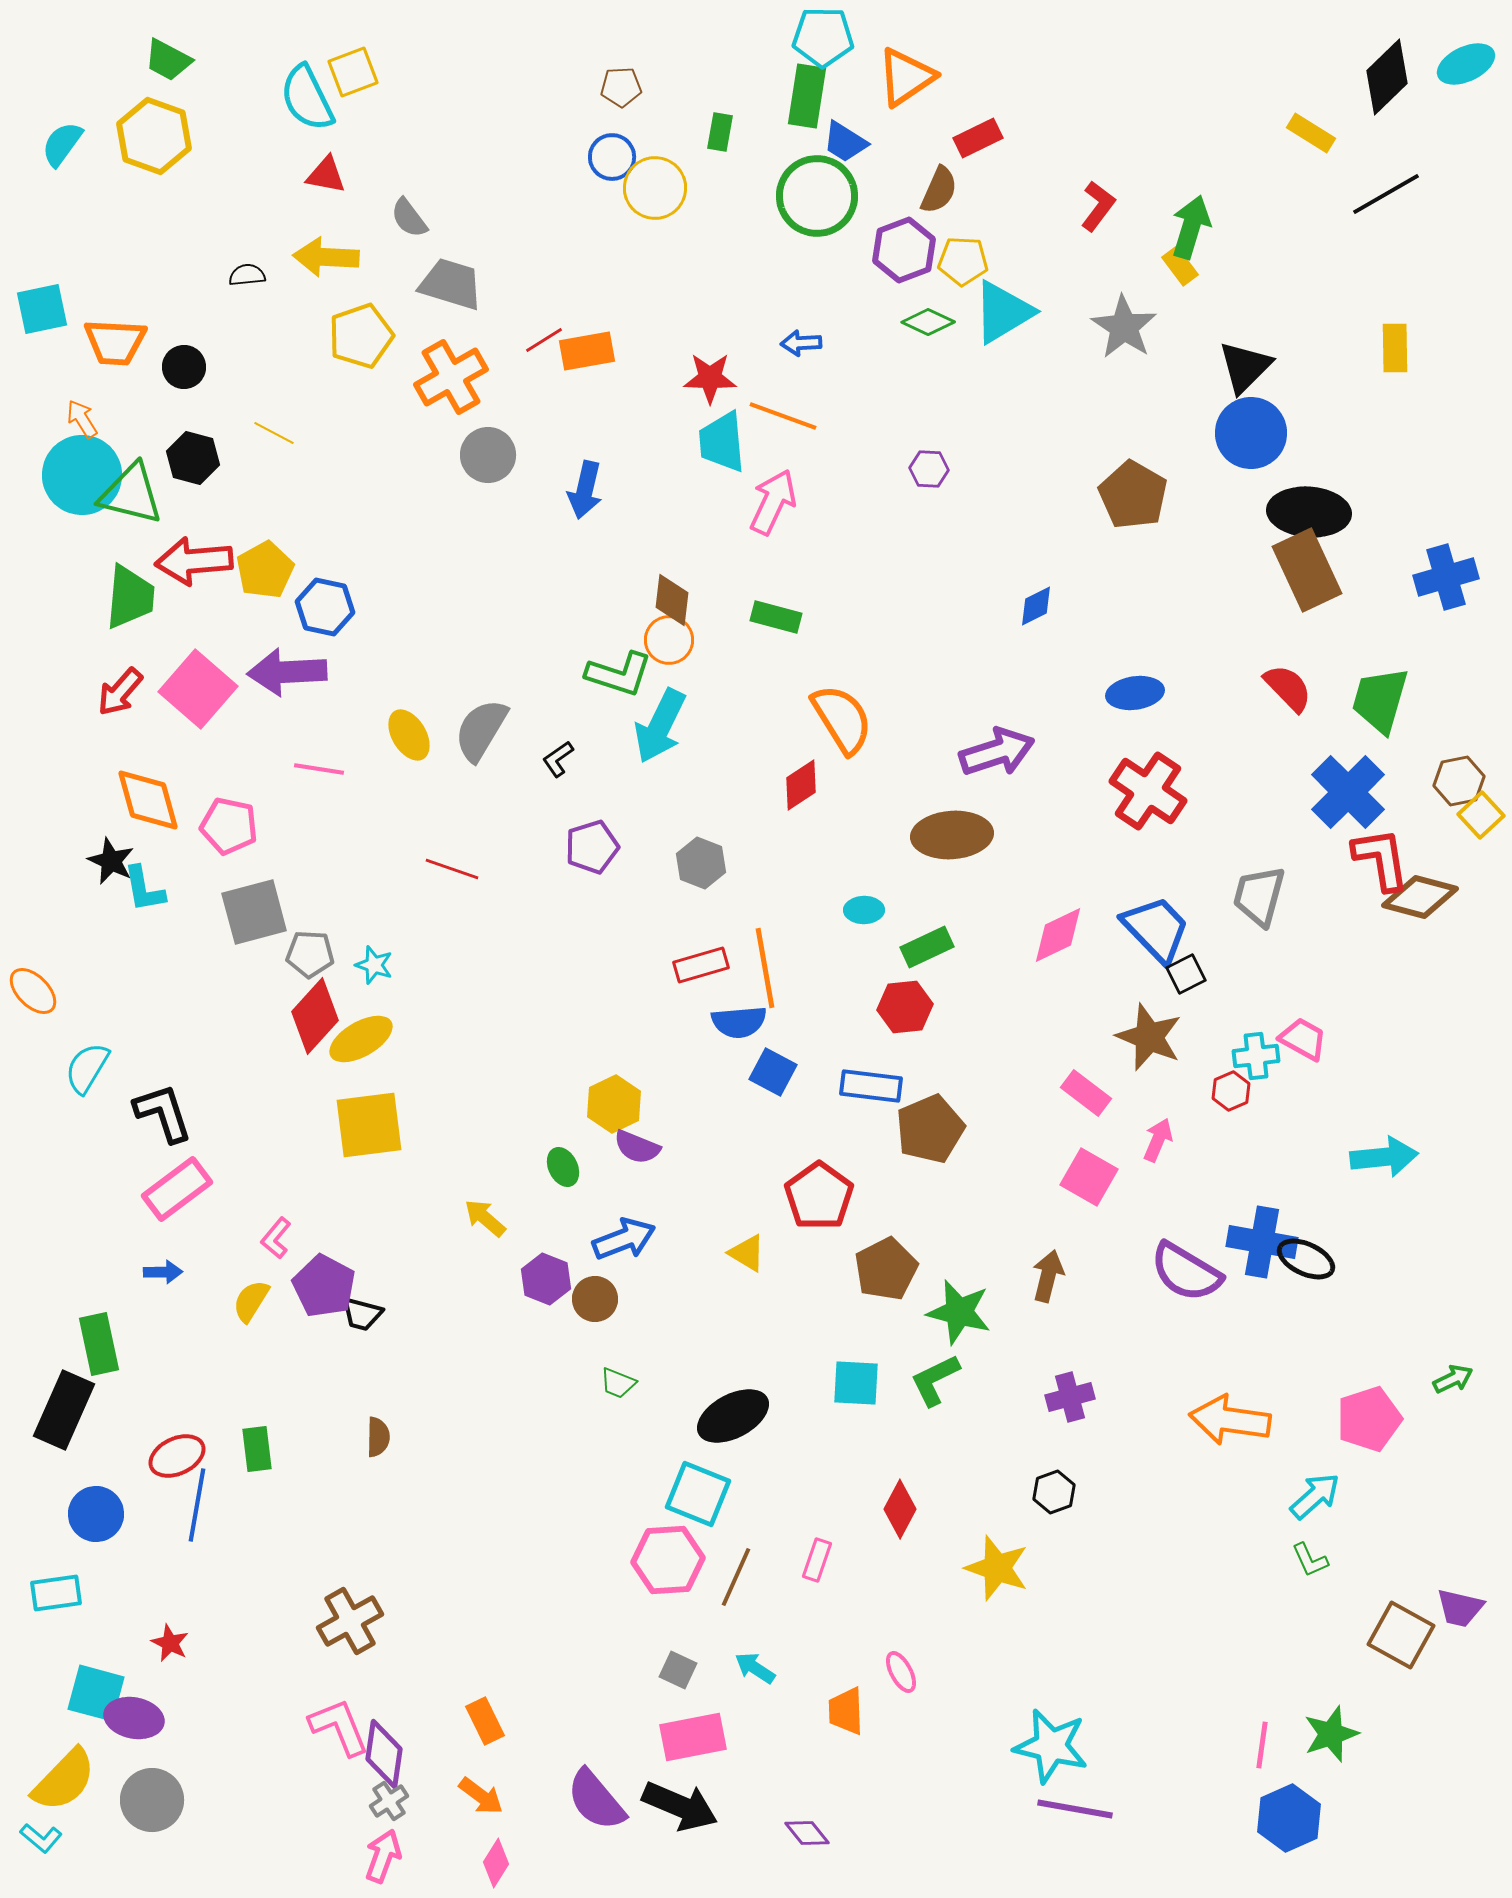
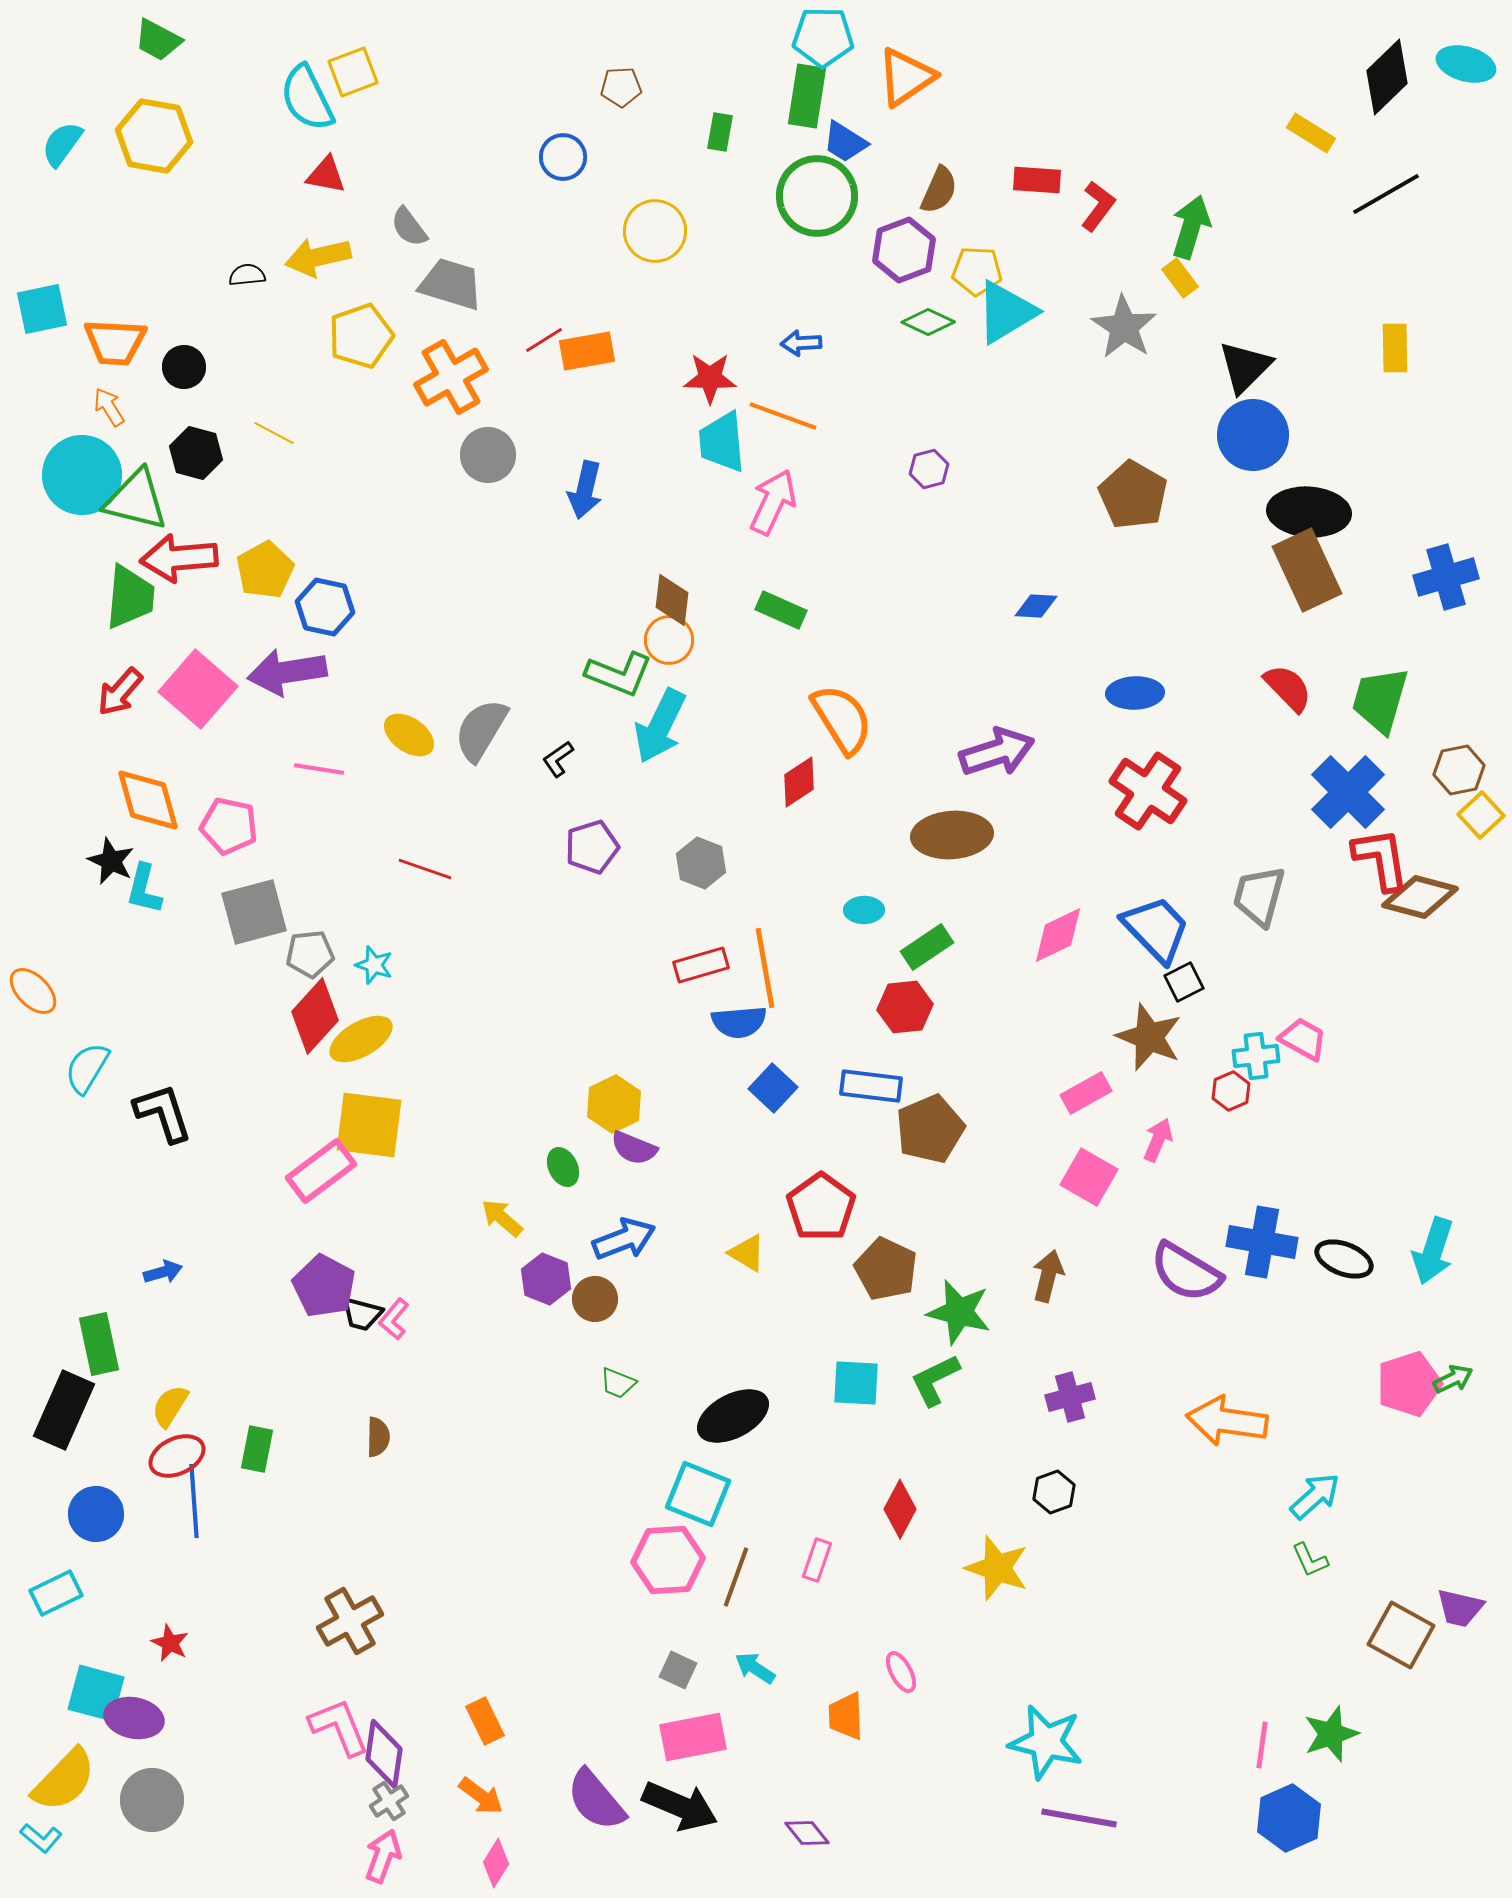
green trapezoid at (168, 60): moved 10 px left, 20 px up
cyan ellipse at (1466, 64): rotated 40 degrees clockwise
yellow hexagon at (154, 136): rotated 10 degrees counterclockwise
red rectangle at (978, 138): moved 59 px right, 42 px down; rotated 30 degrees clockwise
blue circle at (612, 157): moved 49 px left
yellow circle at (655, 188): moved 43 px down
gray semicircle at (409, 218): moved 9 px down
yellow arrow at (326, 257): moved 8 px left; rotated 16 degrees counterclockwise
yellow pentagon at (963, 261): moved 14 px right, 10 px down
yellow rectangle at (1180, 266): moved 12 px down
cyan triangle at (1003, 312): moved 3 px right
orange arrow at (82, 419): moved 27 px right, 12 px up
blue circle at (1251, 433): moved 2 px right, 2 px down
black hexagon at (193, 458): moved 3 px right, 5 px up
purple hexagon at (929, 469): rotated 18 degrees counterclockwise
green triangle at (131, 494): moved 5 px right, 6 px down
red arrow at (194, 561): moved 15 px left, 3 px up
blue diamond at (1036, 606): rotated 30 degrees clockwise
green rectangle at (776, 617): moved 5 px right, 7 px up; rotated 9 degrees clockwise
purple arrow at (287, 672): rotated 6 degrees counterclockwise
green L-shape at (619, 674): rotated 4 degrees clockwise
blue ellipse at (1135, 693): rotated 6 degrees clockwise
yellow ellipse at (409, 735): rotated 24 degrees counterclockwise
brown hexagon at (1459, 781): moved 11 px up
red diamond at (801, 785): moved 2 px left, 3 px up
red line at (452, 869): moved 27 px left
cyan L-shape at (144, 889): rotated 24 degrees clockwise
green rectangle at (927, 947): rotated 9 degrees counterclockwise
gray pentagon at (310, 954): rotated 9 degrees counterclockwise
black square at (1186, 974): moved 2 px left, 8 px down
blue square at (773, 1072): moved 16 px down; rotated 15 degrees clockwise
pink rectangle at (1086, 1093): rotated 66 degrees counterclockwise
yellow square at (369, 1125): rotated 14 degrees clockwise
purple semicircle at (637, 1147): moved 3 px left, 1 px down
cyan arrow at (1384, 1157): moved 49 px right, 94 px down; rotated 114 degrees clockwise
pink rectangle at (177, 1189): moved 144 px right, 18 px up
red pentagon at (819, 1196): moved 2 px right, 11 px down
yellow arrow at (485, 1218): moved 17 px right
pink L-shape at (276, 1238): moved 118 px right, 81 px down
black ellipse at (1306, 1259): moved 38 px right; rotated 4 degrees counterclockwise
brown pentagon at (886, 1269): rotated 20 degrees counterclockwise
blue arrow at (163, 1272): rotated 15 degrees counterclockwise
yellow semicircle at (251, 1301): moved 81 px left, 105 px down
pink pentagon at (1369, 1419): moved 40 px right, 35 px up
orange arrow at (1230, 1420): moved 3 px left, 1 px down
green rectangle at (257, 1449): rotated 18 degrees clockwise
blue line at (197, 1505): moved 3 px left, 4 px up; rotated 14 degrees counterclockwise
brown line at (736, 1577): rotated 4 degrees counterclockwise
cyan rectangle at (56, 1593): rotated 18 degrees counterclockwise
orange trapezoid at (846, 1711): moved 5 px down
cyan star at (1051, 1746): moved 5 px left, 4 px up
purple line at (1075, 1809): moved 4 px right, 9 px down
